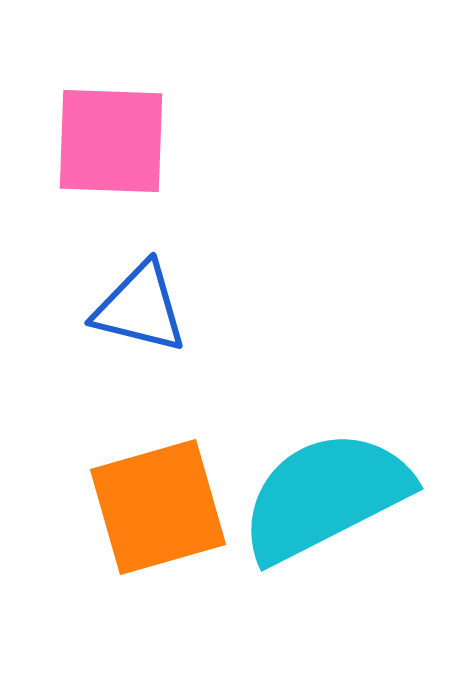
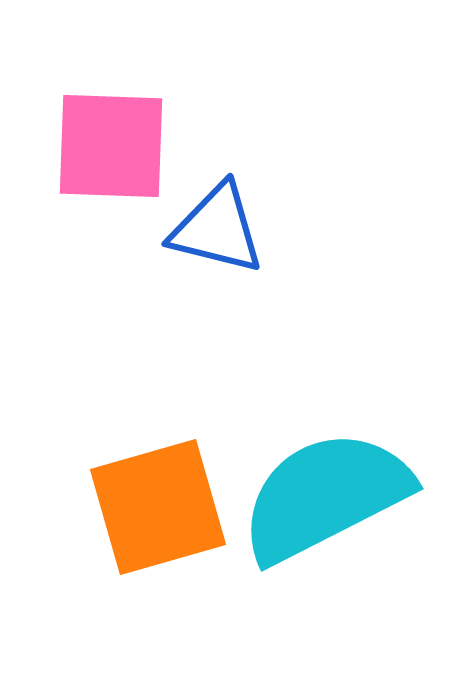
pink square: moved 5 px down
blue triangle: moved 77 px right, 79 px up
